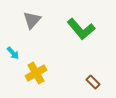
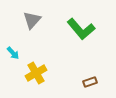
brown rectangle: moved 3 px left; rotated 64 degrees counterclockwise
